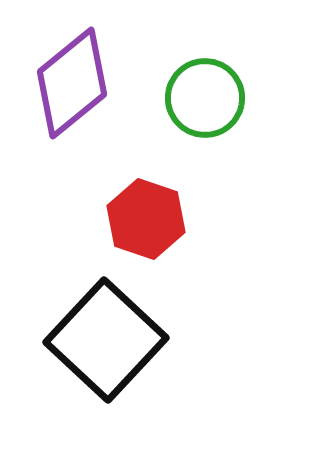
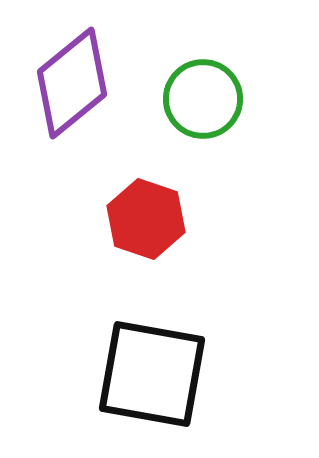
green circle: moved 2 px left, 1 px down
black square: moved 46 px right, 34 px down; rotated 33 degrees counterclockwise
